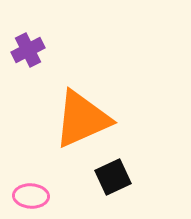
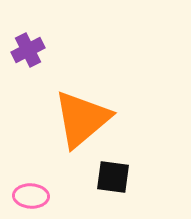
orange triangle: rotated 16 degrees counterclockwise
black square: rotated 33 degrees clockwise
